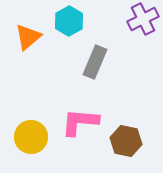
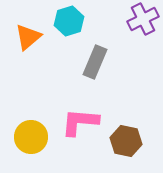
cyan hexagon: rotated 12 degrees clockwise
